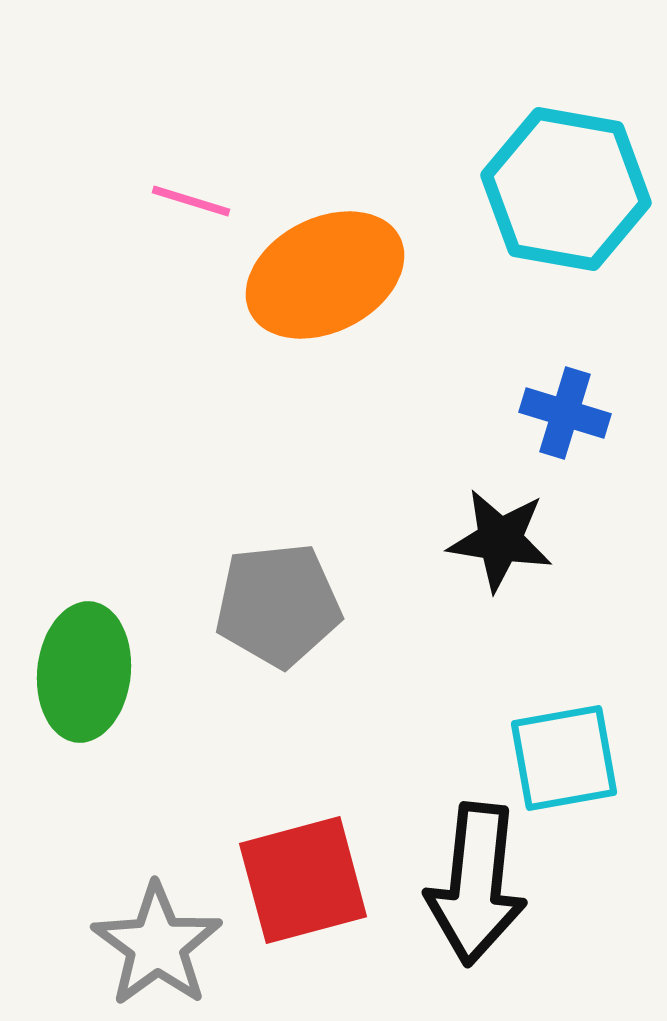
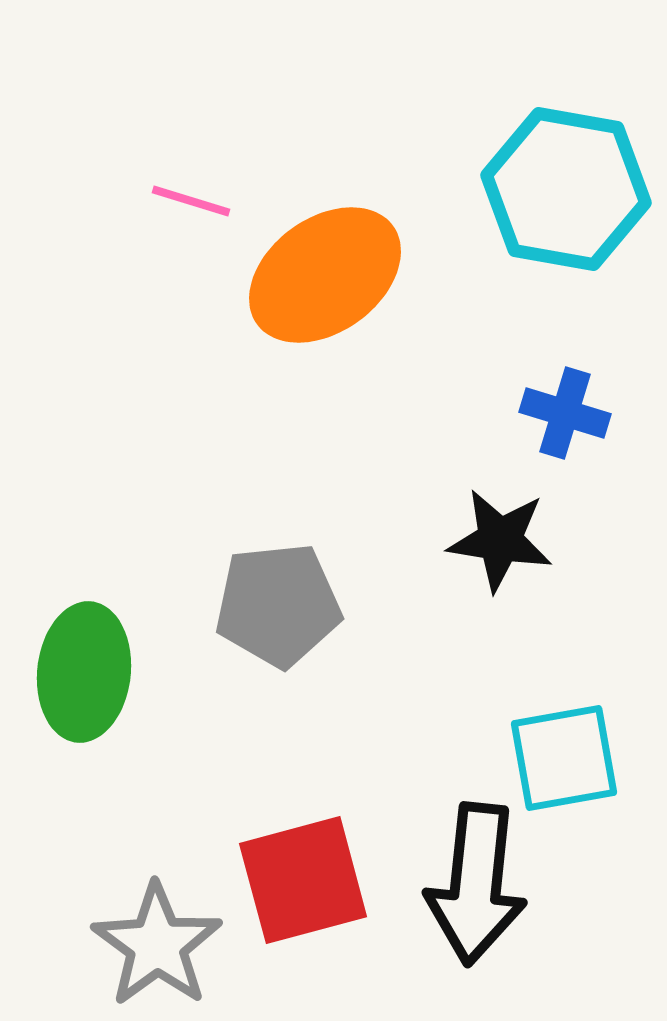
orange ellipse: rotated 9 degrees counterclockwise
